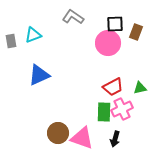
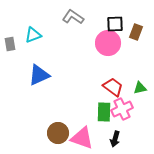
gray rectangle: moved 1 px left, 3 px down
red trapezoid: rotated 115 degrees counterclockwise
